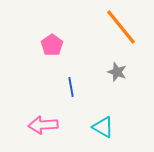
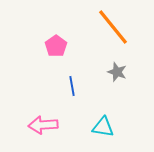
orange line: moved 8 px left
pink pentagon: moved 4 px right, 1 px down
blue line: moved 1 px right, 1 px up
cyan triangle: rotated 20 degrees counterclockwise
